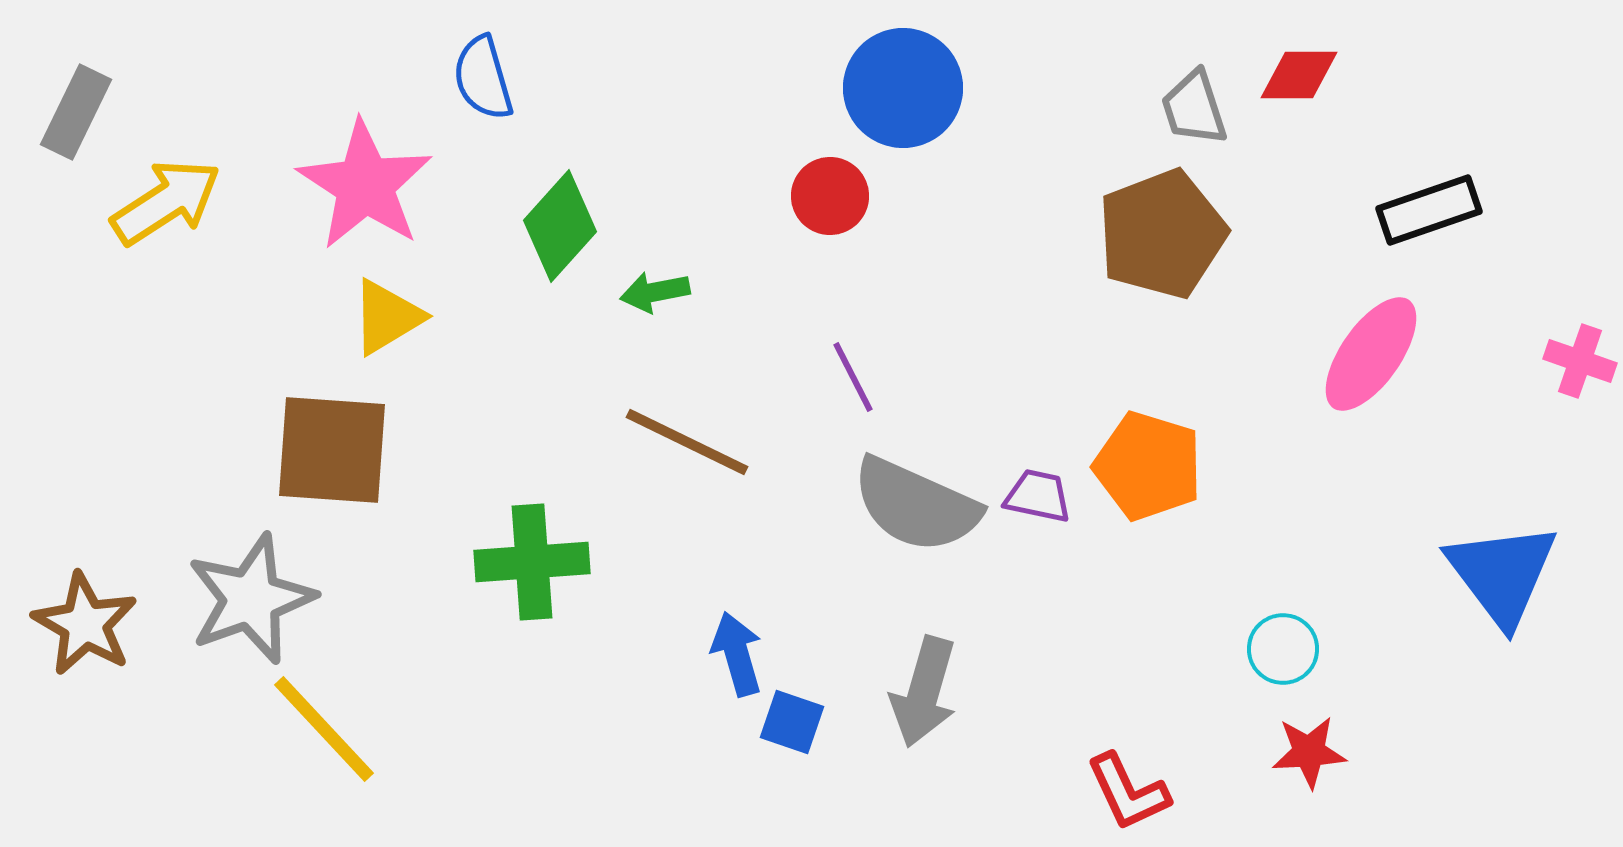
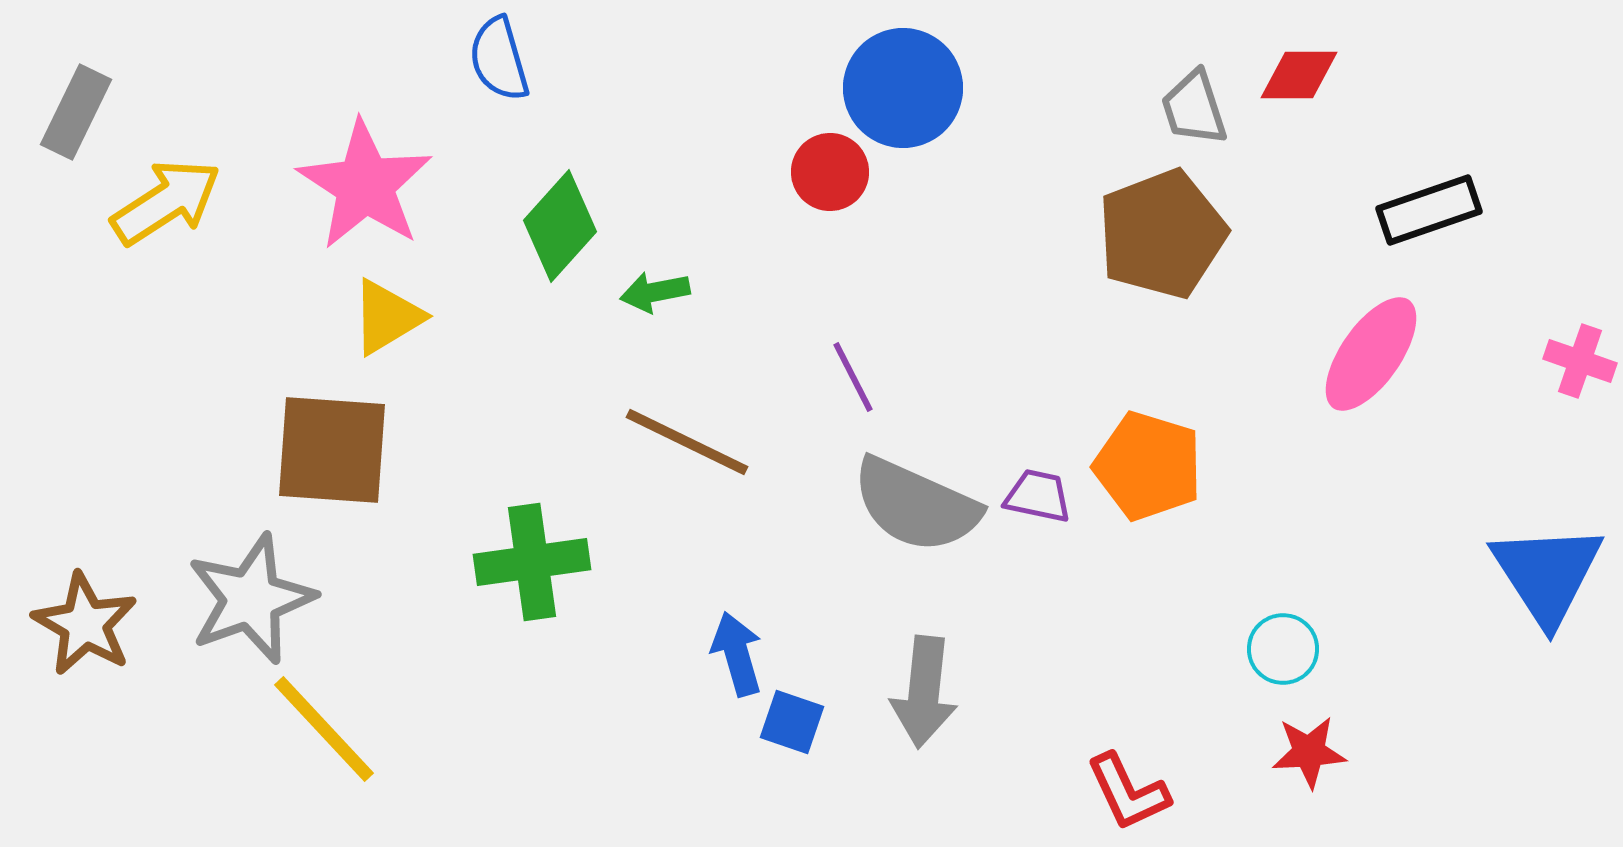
blue semicircle: moved 16 px right, 19 px up
red circle: moved 24 px up
green cross: rotated 4 degrees counterclockwise
blue triangle: moved 45 px right; rotated 4 degrees clockwise
gray arrow: rotated 10 degrees counterclockwise
